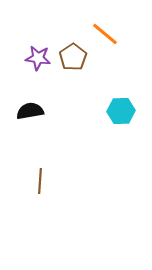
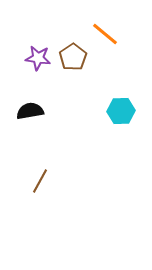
brown line: rotated 25 degrees clockwise
